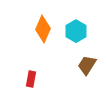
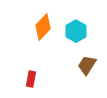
orange diamond: moved 2 px up; rotated 20 degrees clockwise
